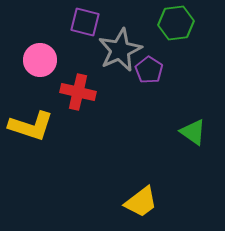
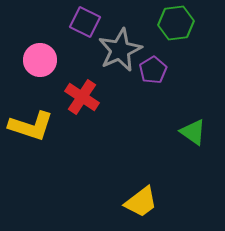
purple square: rotated 12 degrees clockwise
purple pentagon: moved 4 px right; rotated 8 degrees clockwise
red cross: moved 4 px right, 5 px down; rotated 20 degrees clockwise
